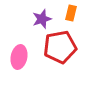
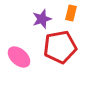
pink ellipse: rotated 60 degrees counterclockwise
